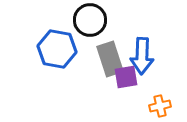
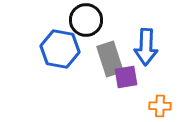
black circle: moved 4 px left
blue hexagon: moved 3 px right
blue arrow: moved 4 px right, 9 px up
orange cross: rotated 15 degrees clockwise
